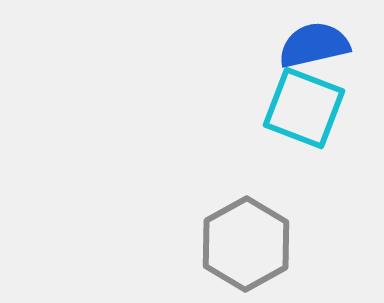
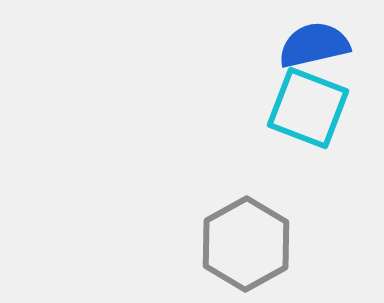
cyan square: moved 4 px right
